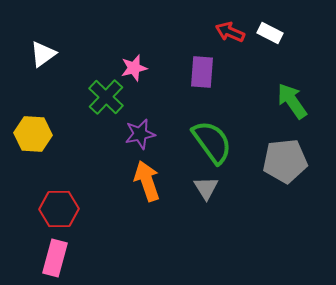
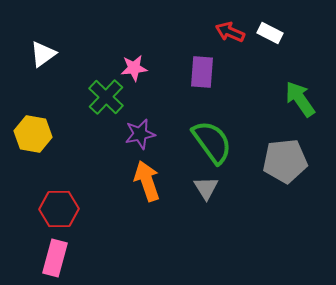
pink star: rotated 8 degrees clockwise
green arrow: moved 8 px right, 2 px up
yellow hexagon: rotated 6 degrees clockwise
